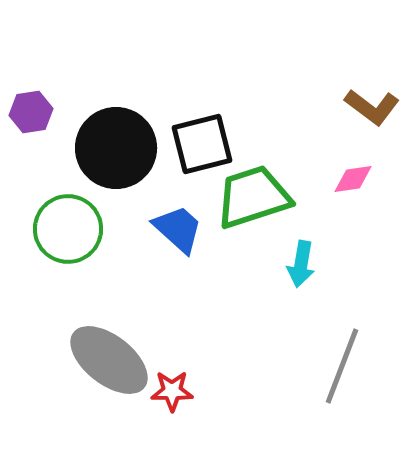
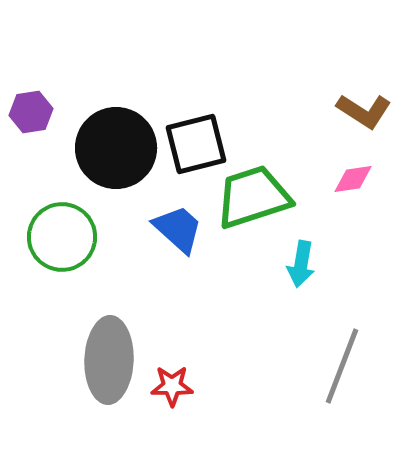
brown L-shape: moved 8 px left, 4 px down; rotated 4 degrees counterclockwise
black square: moved 6 px left
green circle: moved 6 px left, 8 px down
gray ellipse: rotated 54 degrees clockwise
red star: moved 5 px up
